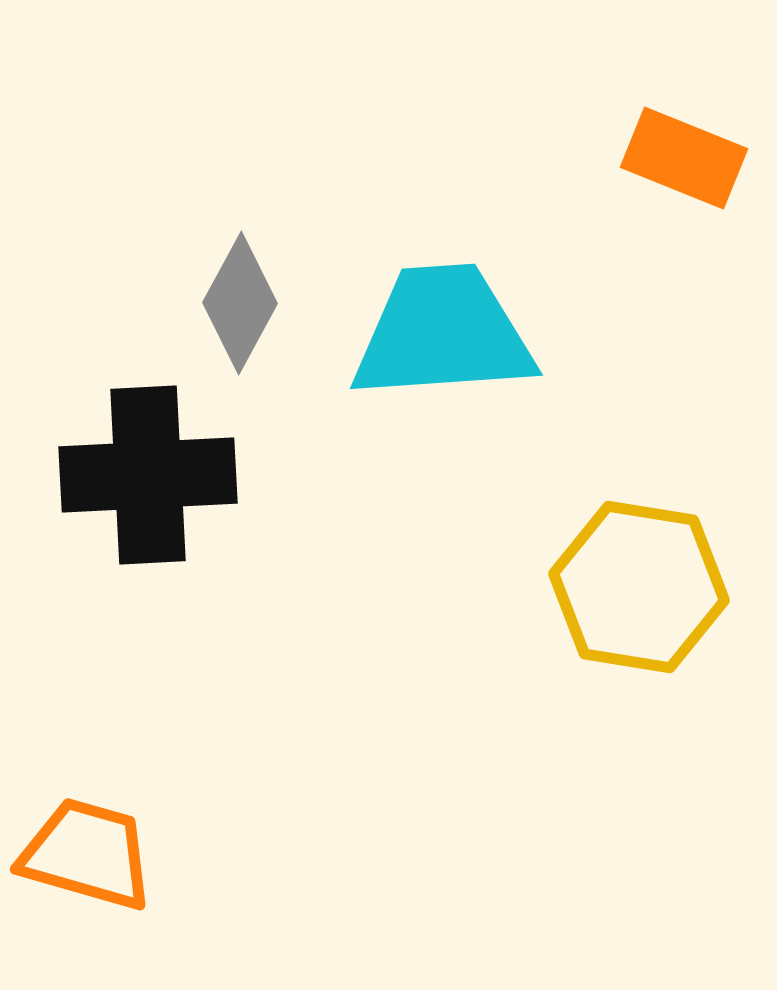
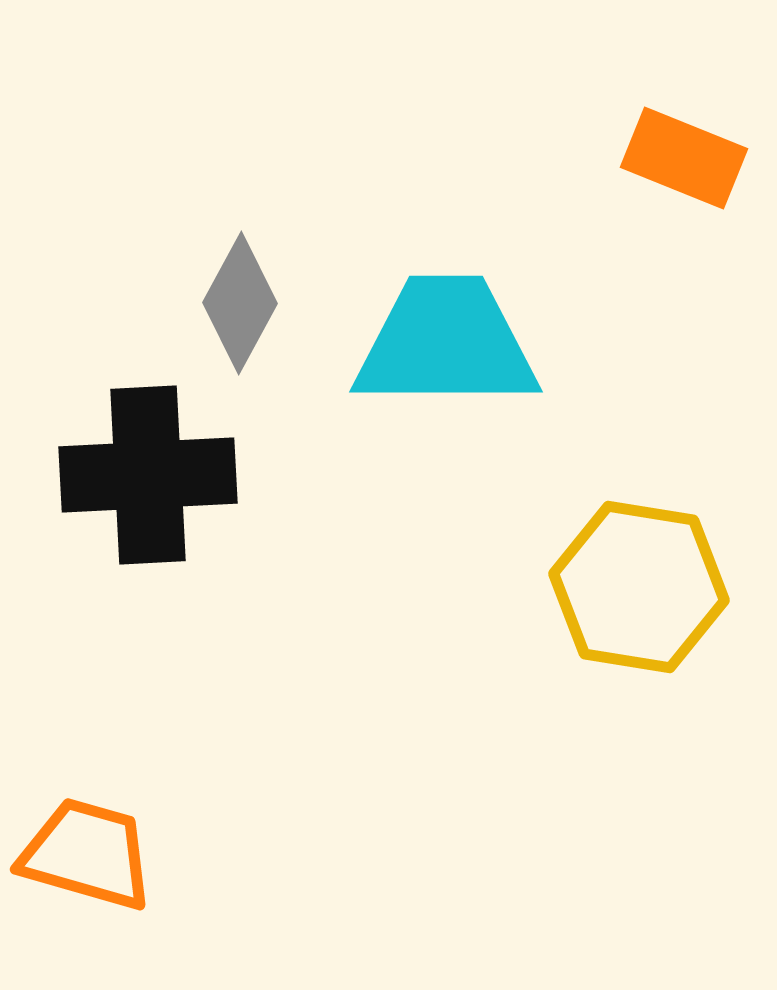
cyan trapezoid: moved 3 px right, 10 px down; rotated 4 degrees clockwise
